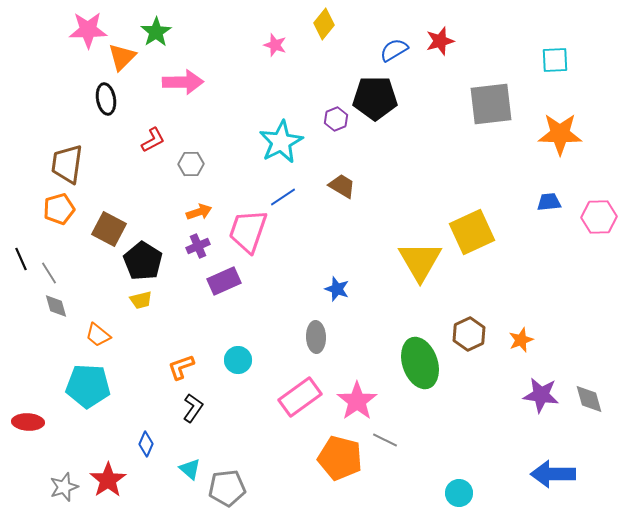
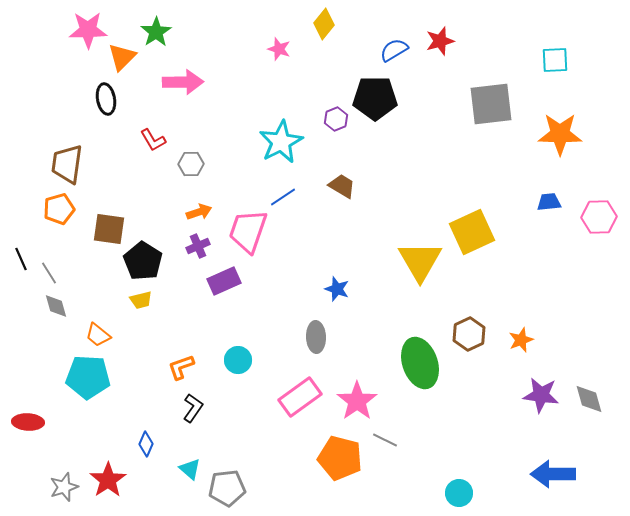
pink star at (275, 45): moved 4 px right, 4 px down
red L-shape at (153, 140): rotated 88 degrees clockwise
brown square at (109, 229): rotated 20 degrees counterclockwise
cyan pentagon at (88, 386): moved 9 px up
